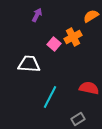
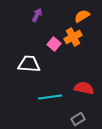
orange semicircle: moved 9 px left
red semicircle: moved 5 px left
cyan line: rotated 55 degrees clockwise
